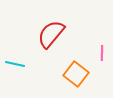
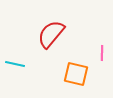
orange square: rotated 25 degrees counterclockwise
